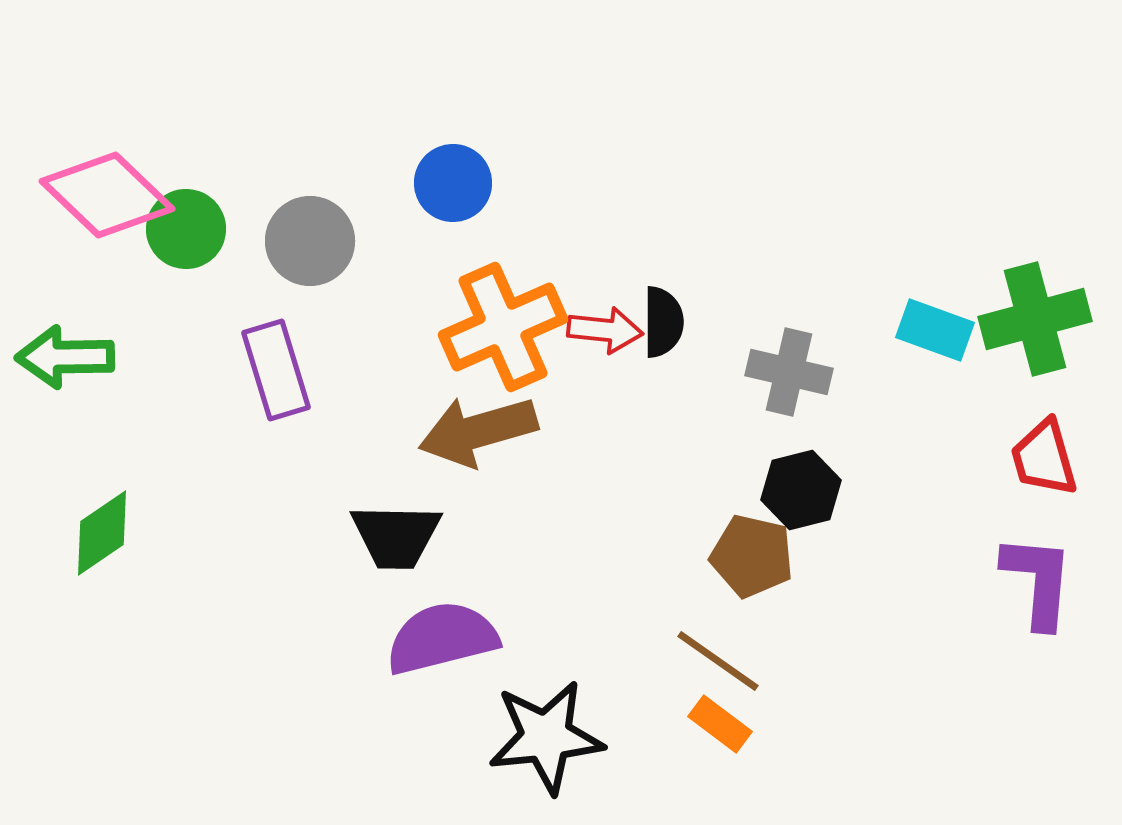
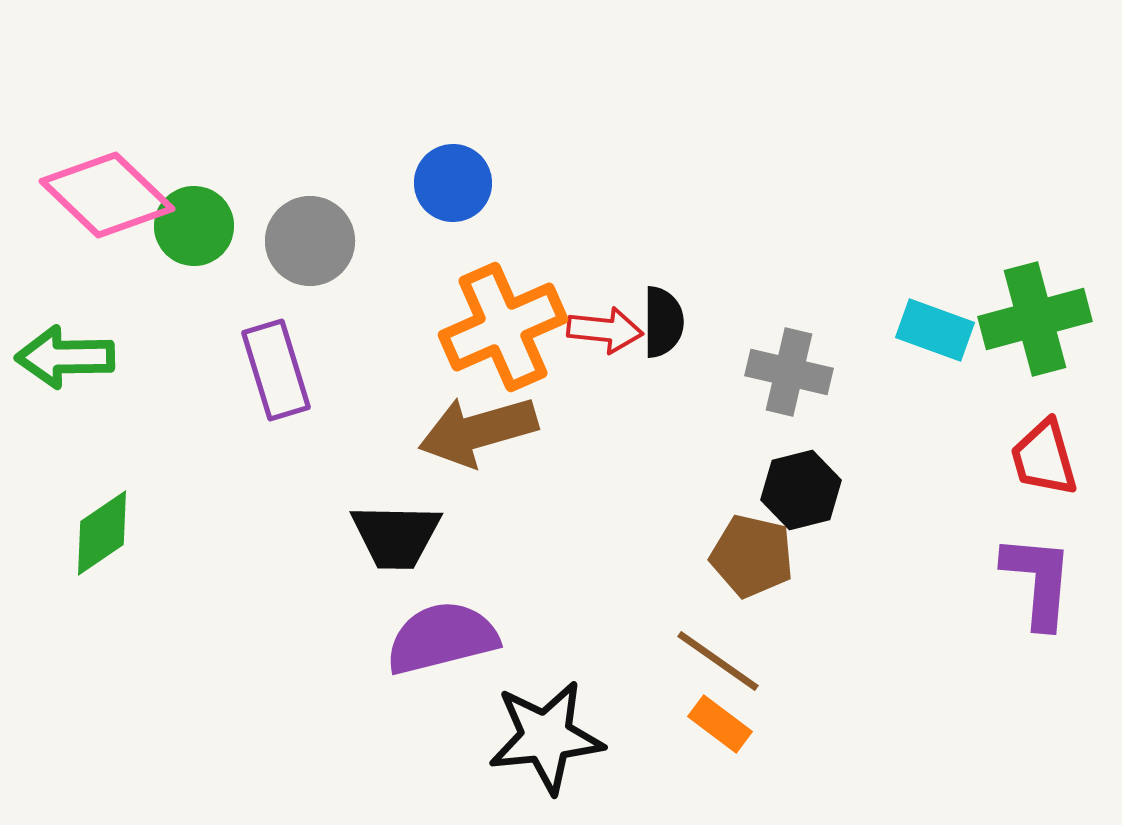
green circle: moved 8 px right, 3 px up
